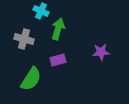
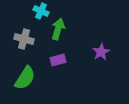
purple star: rotated 24 degrees counterclockwise
green semicircle: moved 6 px left, 1 px up
